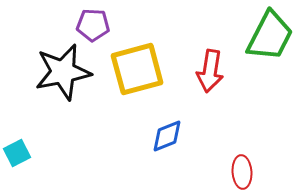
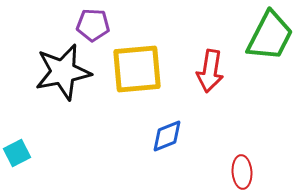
yellow square: rotated 10 degrees clockwise
